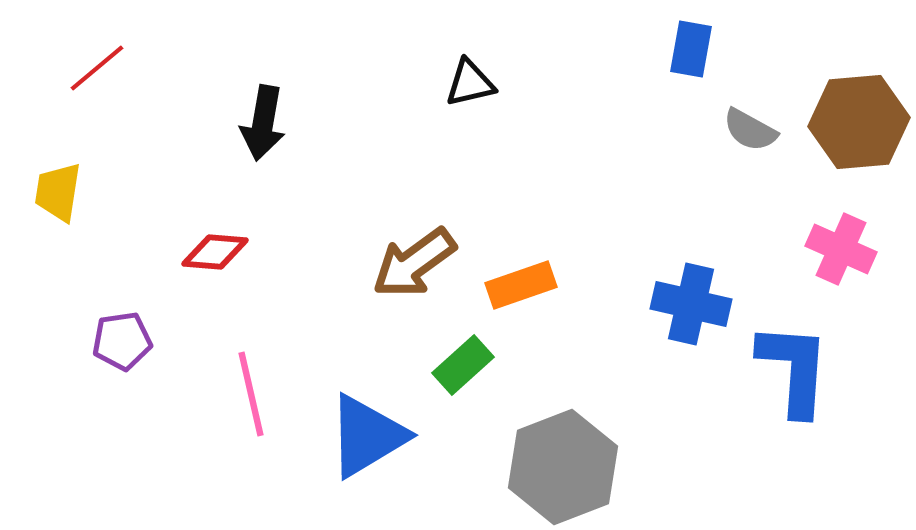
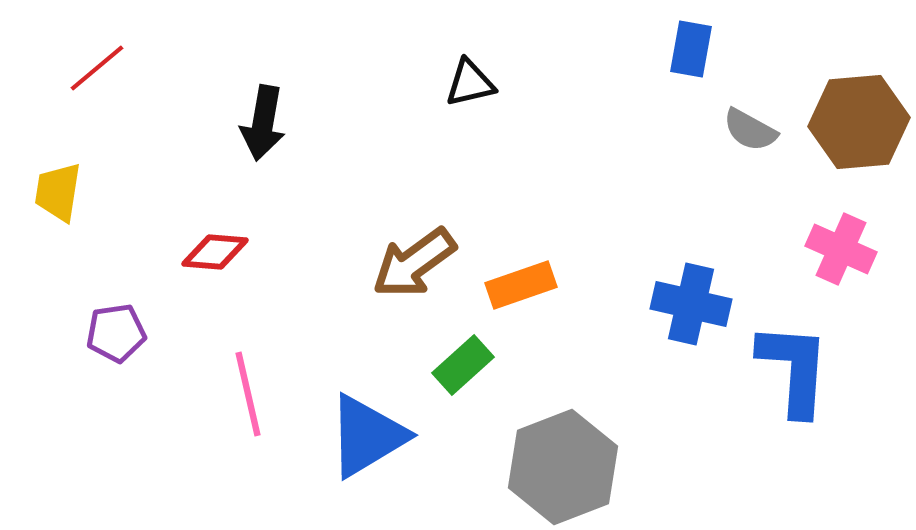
purple pentagon: moved 6 px left, 8 px up
pink line: moved 3 px left
